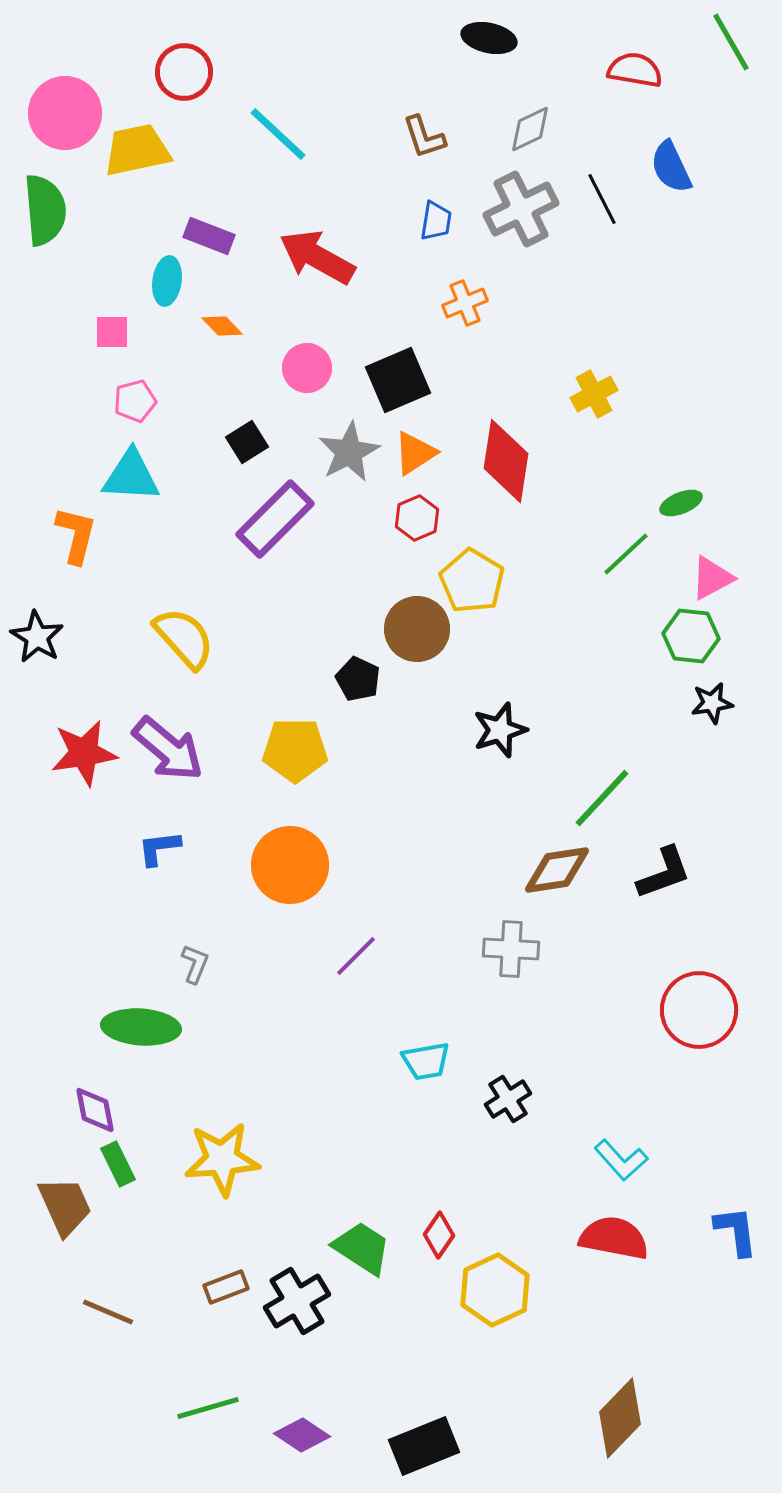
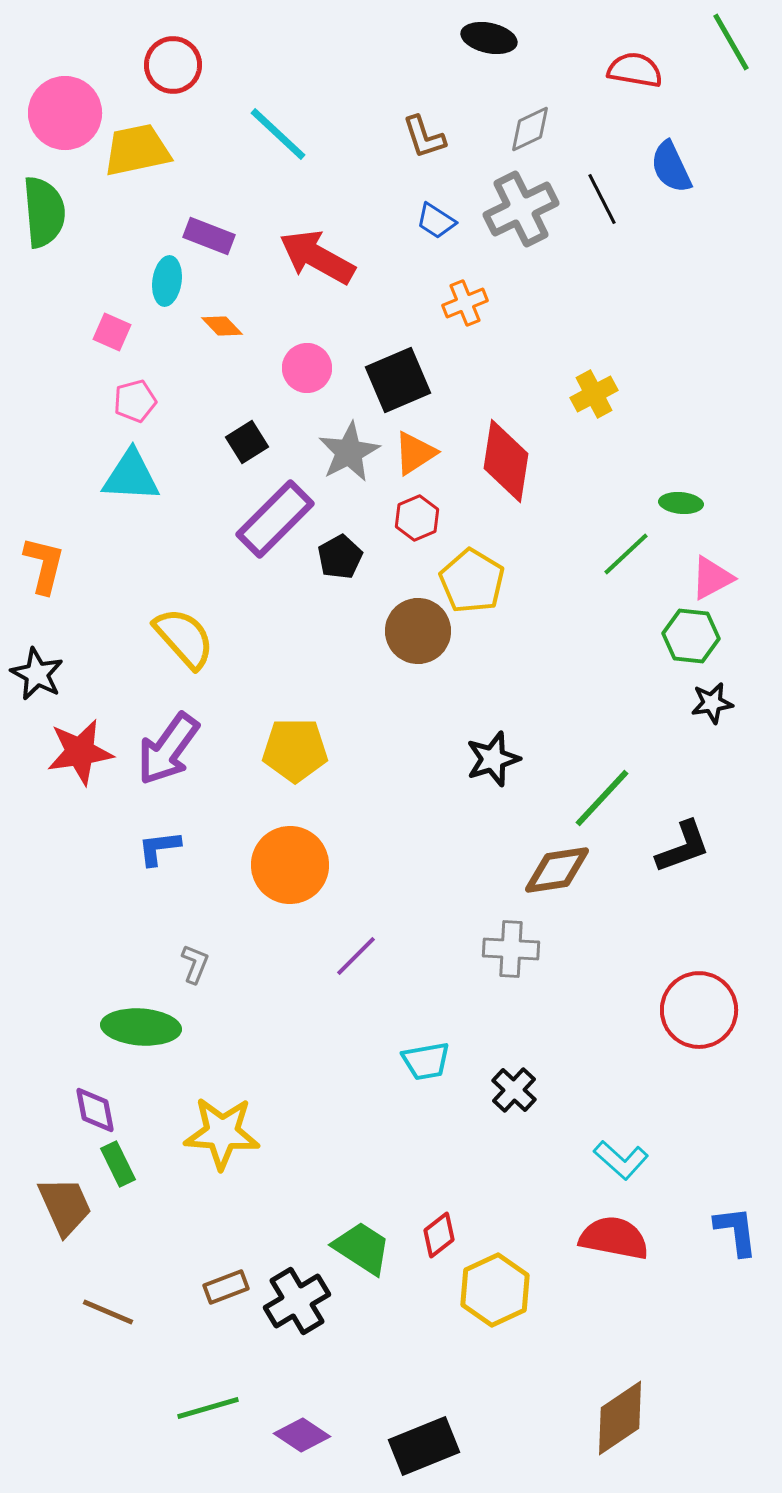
red circle at (184, 72): moved 11 px left, 7 px up
green semicircle at (45, 210): moved 1 px left, 2 px down
blue trapezoid at (436, 221): rotated 114 degrees clockwise
pink square at (112, 332): rotated 24 degrees clockwise
green ellipse at (681, 503): rotated 27 degrees clockwise
orange L-shape at (76, 535): moved 32 px left, 30 px down
brown circle at (417, 629): moved 1 px right, 2 px down
black star at (37, 637): moved 37 px down; rotated 4 degrees counterclockwise
black pentagon at (358, 679): moved 18 px left, 122 px up; rotated 18 degrees clockwise
black star at (500, 730): moved 7 px left, 29 px down
purple arrow at (168, 749): rotated 86 degrees clockwise
red star at (84, 753): moved 4 px left, 1 px up
black L-shape at (664, 873): moved 19 px right, 26 px up
black cross at (508, 1099): moved 6 px right, 9 px up; rotated 15 degrees counterclockwise
yellow star at (222, 1159): moved 26 px up; rotated 8 degrees clockwise
cyan L-shape at (621, 1160): rotated 6 degrees counterclockwise
red diamond at (439, 1235): rotated 18 degrees clockwise
brown diamond at (620, 1418): rotated 12 degrees clockwise
